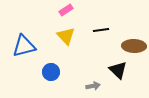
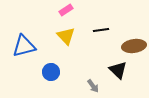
brown ellipse: rotated 10 degrees counterclockwise
gray arrow: rotated 64 degrees clockwise
